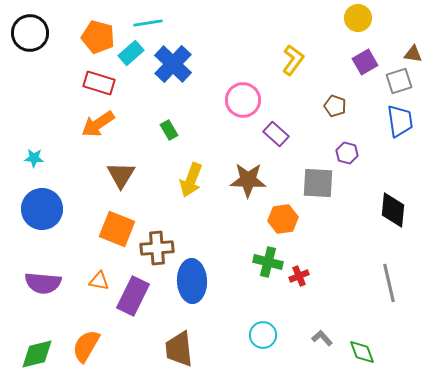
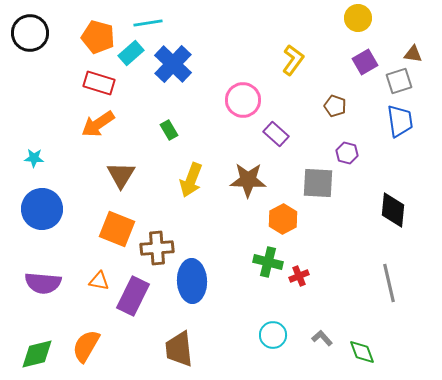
orange hexagon at (283, 219): rotated 20 degrees counterclockwise
cyan circle at (263, 335): moved 10 px right
